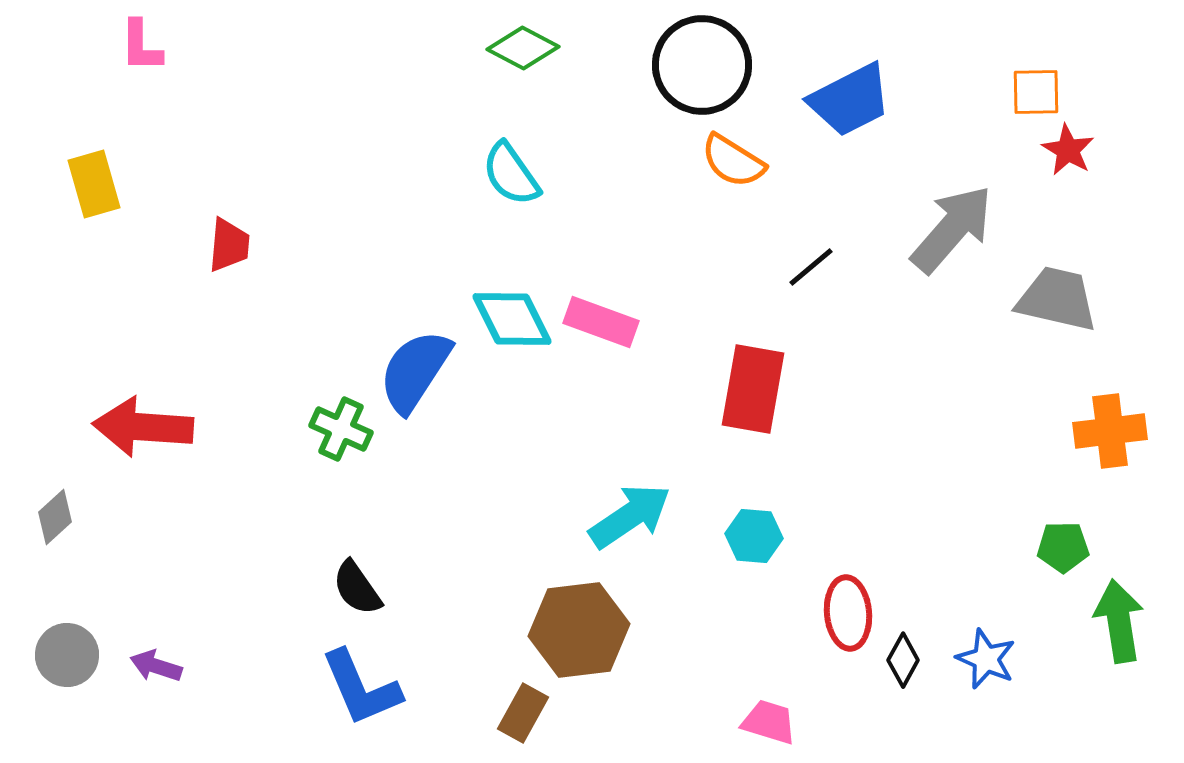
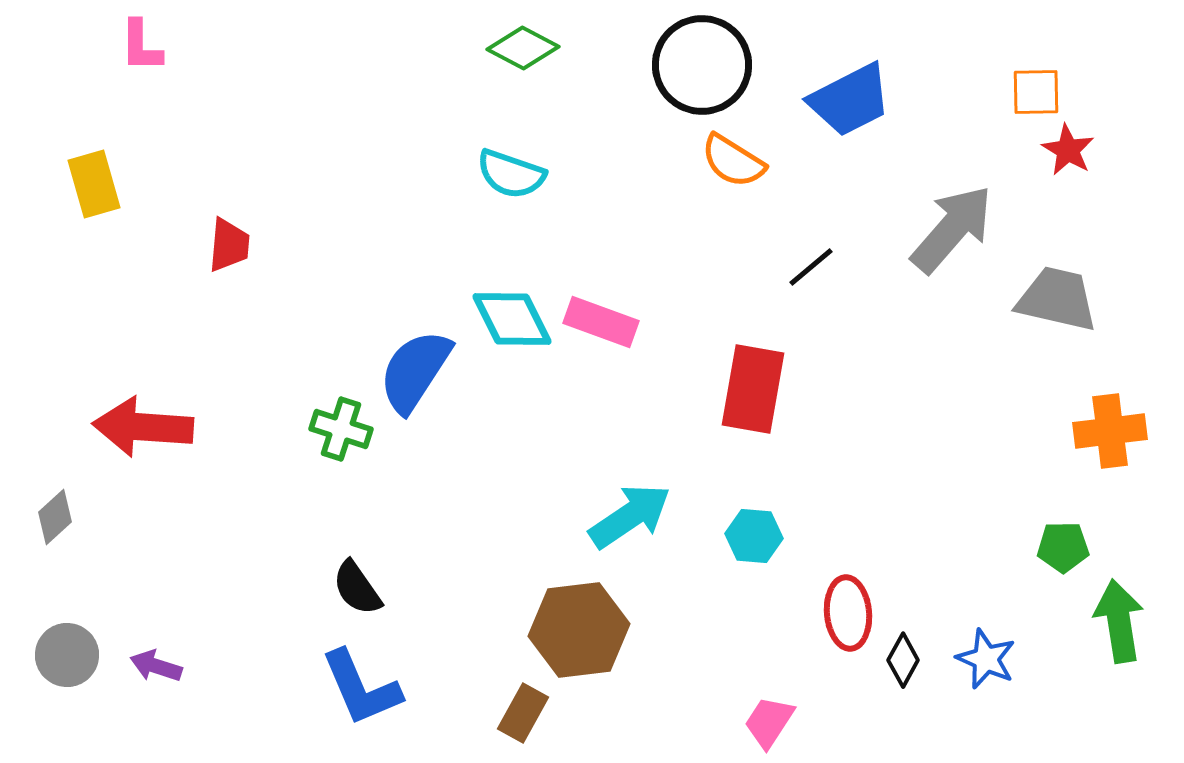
cyan semicircle: rotated 36 degrees counterclockwise
green cross: rotated 6 degrees counterclockwise
pink trapezoid: rotated 74 degrees counterclockwise
